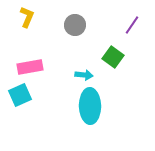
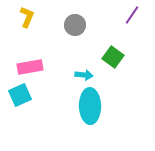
purple line: moved 10 px up
